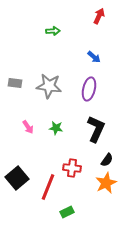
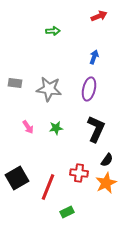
red arrow: rotated 42 degrees clockwise
blue arrow: rotated 112 degrees counterclockwise
gray star: moved 3 px down
green star: rotated 16 degrees counterclockwise
red cross: moved 7 px right, 5 px down
black square: rotated 10 degrees clockwise
